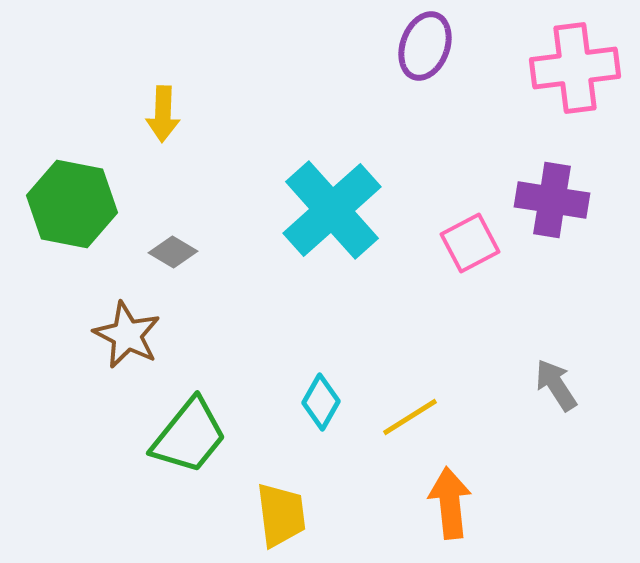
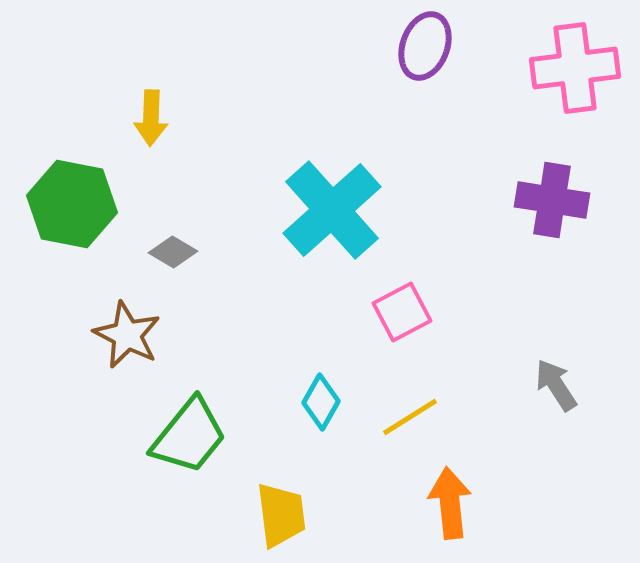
yellow arrow: moved 12 px left, 4 px down
pink square: moved 68 px left, 69 px down
